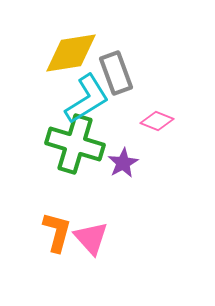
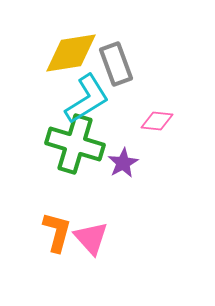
gray rectangle: moved 9 px up
pink diamond: rotated 16 degrees counterclockwise
